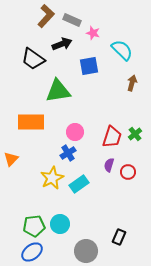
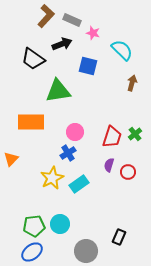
blue square: moved 1 px left; rotated 24 degrees clockwise
